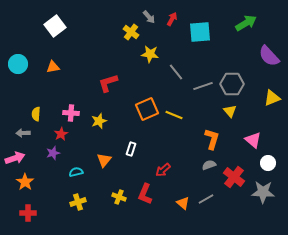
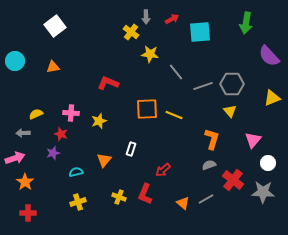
gray arrow at (149, 17): moved 3 px left; rotated 40 degrees clockwise
red arrow at (172, 19): rotated 32 degrees clockwise
green arrow at (246, 23): rotated 130 degrees clockwise
cyan circle at (18, 64): moved 3 px left, 3 px up
red L-shape at (108, 83): rotated 40 degrees clockwise
orange square at (147, 109): rotated 20 degrees clockwise
yellow semicircle at (36, 114): rotated 64 degrees clockwise
red star at (61, 134): rotated 24 degrees counterclockwise
pink triangle at (253, 140): rotated 30 degrees clockwise
red cross at (234, 177): moved 1 px left, 3 px down
